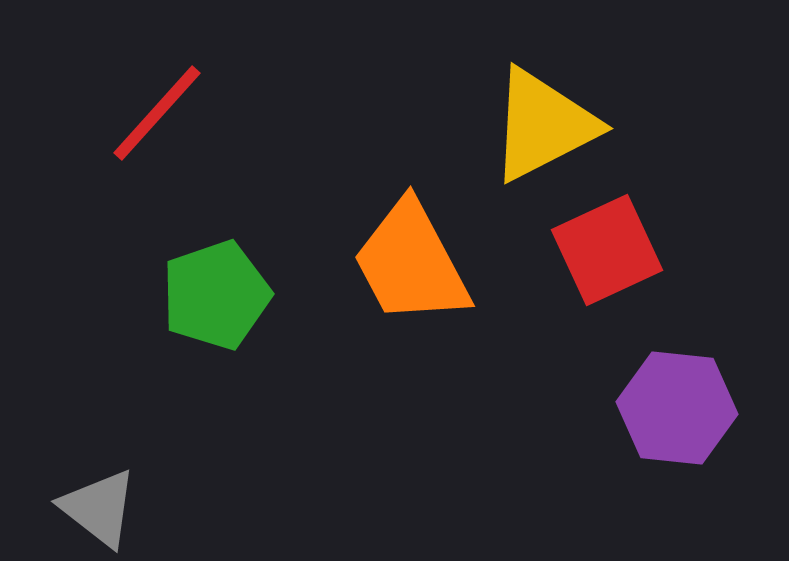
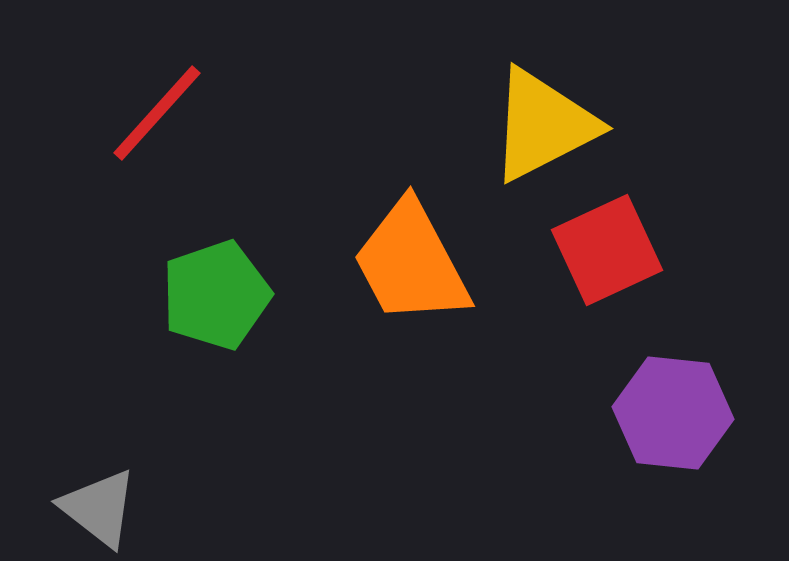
purple hexagon: moved 4 px left, 5 px down
